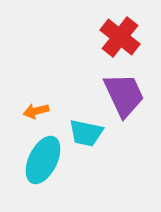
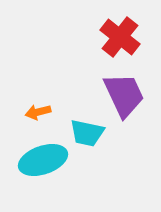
orange arrow: moved 2 px right, 1 px down
cyan trapezoid: moved 1 px right
cyan ellipse: rotated 45 degrees clockwise
